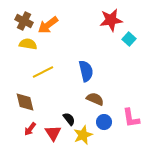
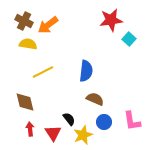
blue semicircle: rotated 20 degrees clockwise
pink L-shape: moved 1 px right, 3 px down
red arrow: rotated 136 degrees clockwise
